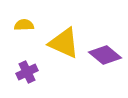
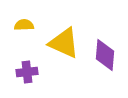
purple diamond: rotated 56 degrees clockwise
purple cross: rotated 20 degrees clockwise
